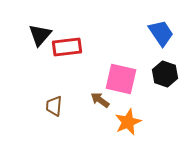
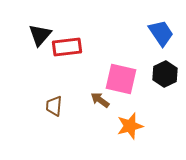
black hexagon: rotated 15 degrees clockwise
orange star: moved 2 px right, 4 px down; rotated 8 degrees clockwise
